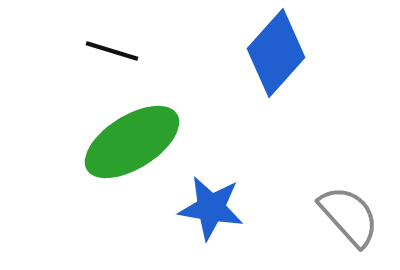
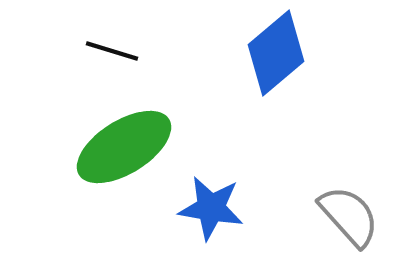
blue diamond: rotated 8 degrees clockwise
green ellipse: moved 8 px left, 5 px down
